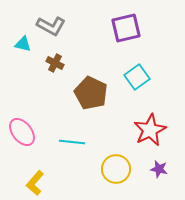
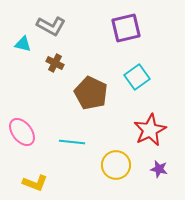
yellow circle: moved 4 px up
yellow L-shape: rotated 110 degrees counterclockwise
